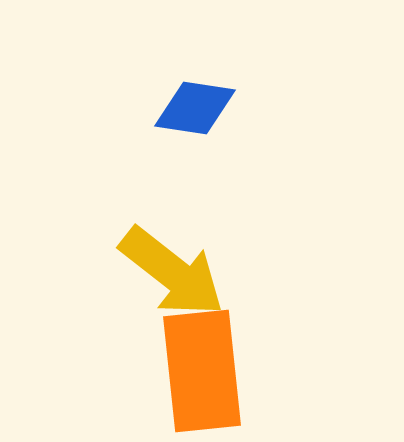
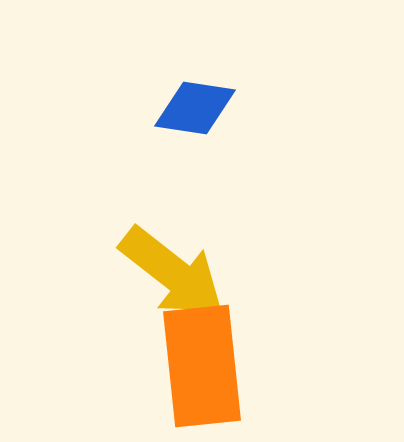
orange rectangle: moved 5 px up
